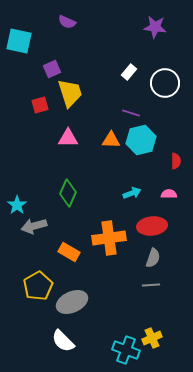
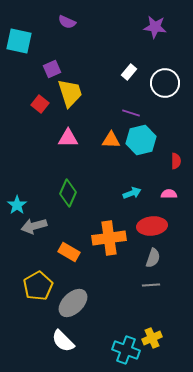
red square: moved 1 px up; rotated 36 degrees counterclockwise
gray ellipse: moved 1 px right, 1 px down; rotated 20 degrees counterclockwise
